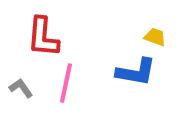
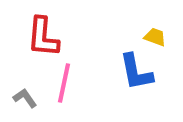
blue L-shape: rotated 69 degrees clockwise
pink line: moved 2 px left
gray L-shape: moved 4 px right, 10 px down
